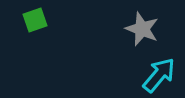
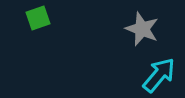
green square: moved 3 px right, 2 px up
